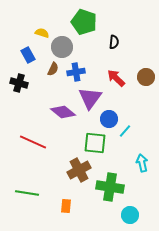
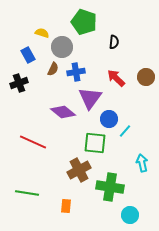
black cross: rotated 36 degrees counterclockwise
